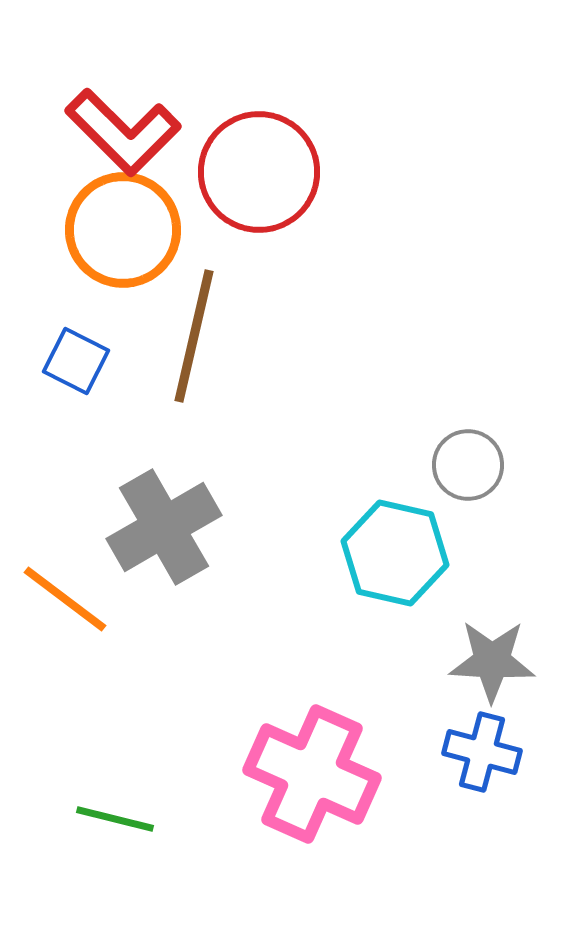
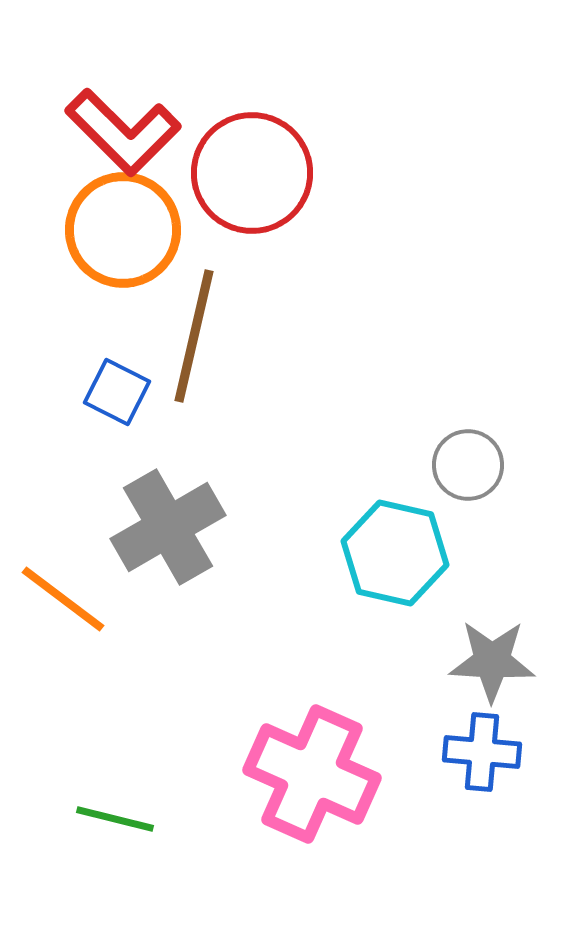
red circle: moved 7 px left, 1 px down
blue square: moved 41 px right, 31 px down
gray cross: moved 4 px right
orange line: moved 2 px left
blue cross: rotated 10 degrees counterclockwise
